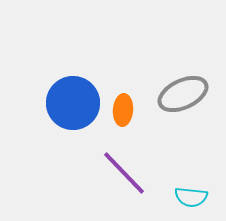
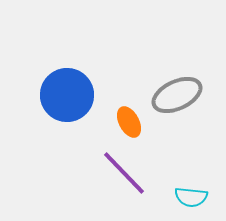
gray ellipse: moved 6 px left, 1 px down
blue circle: moved 6 px left, 8 px up
orange ellipse: moved 6 px right, 12 px down; rotated 32 degrees counterclockwise
